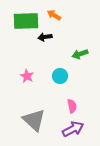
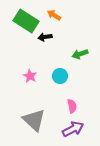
green rectangle: rotated 35 degrees clockwise
pink star: moved 3 px right
